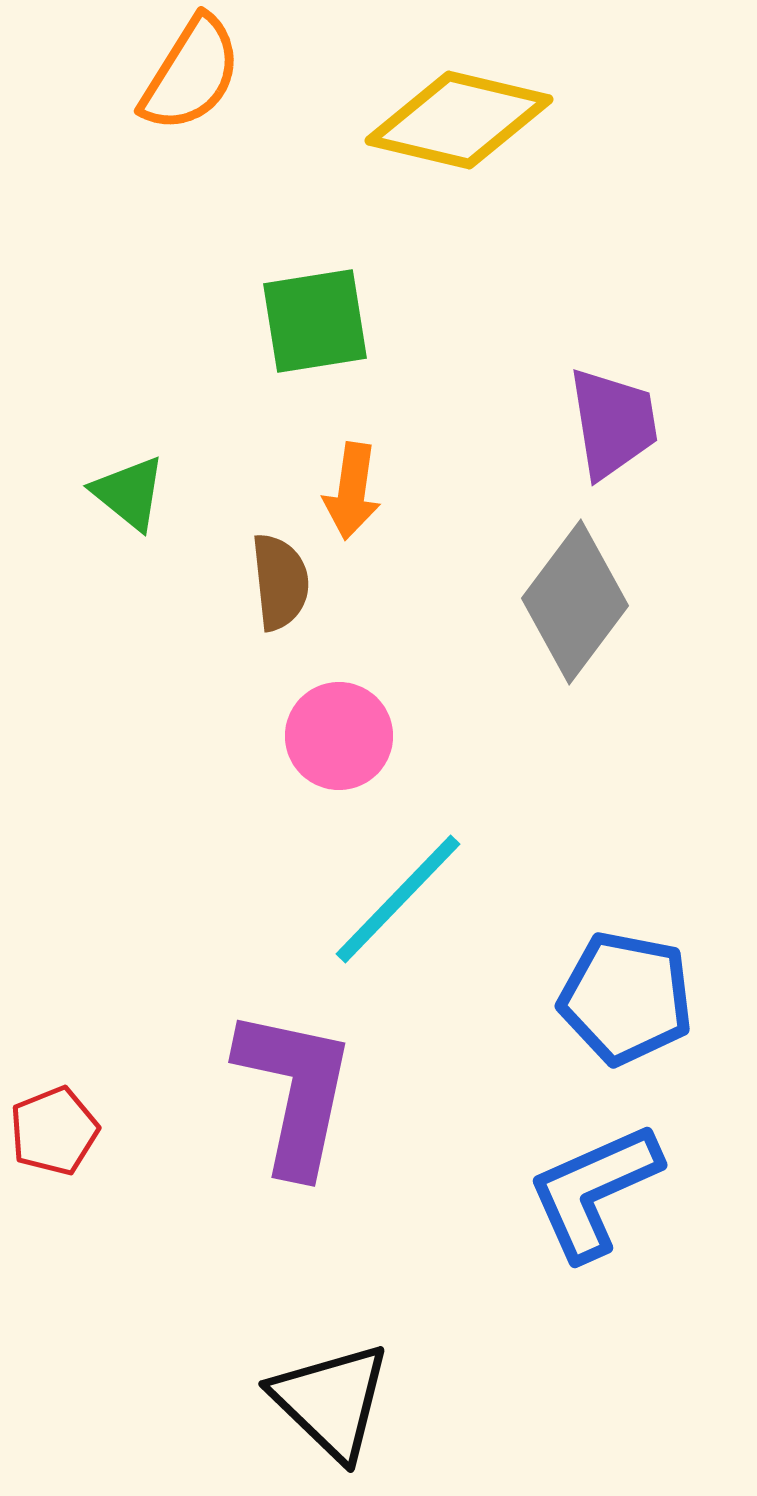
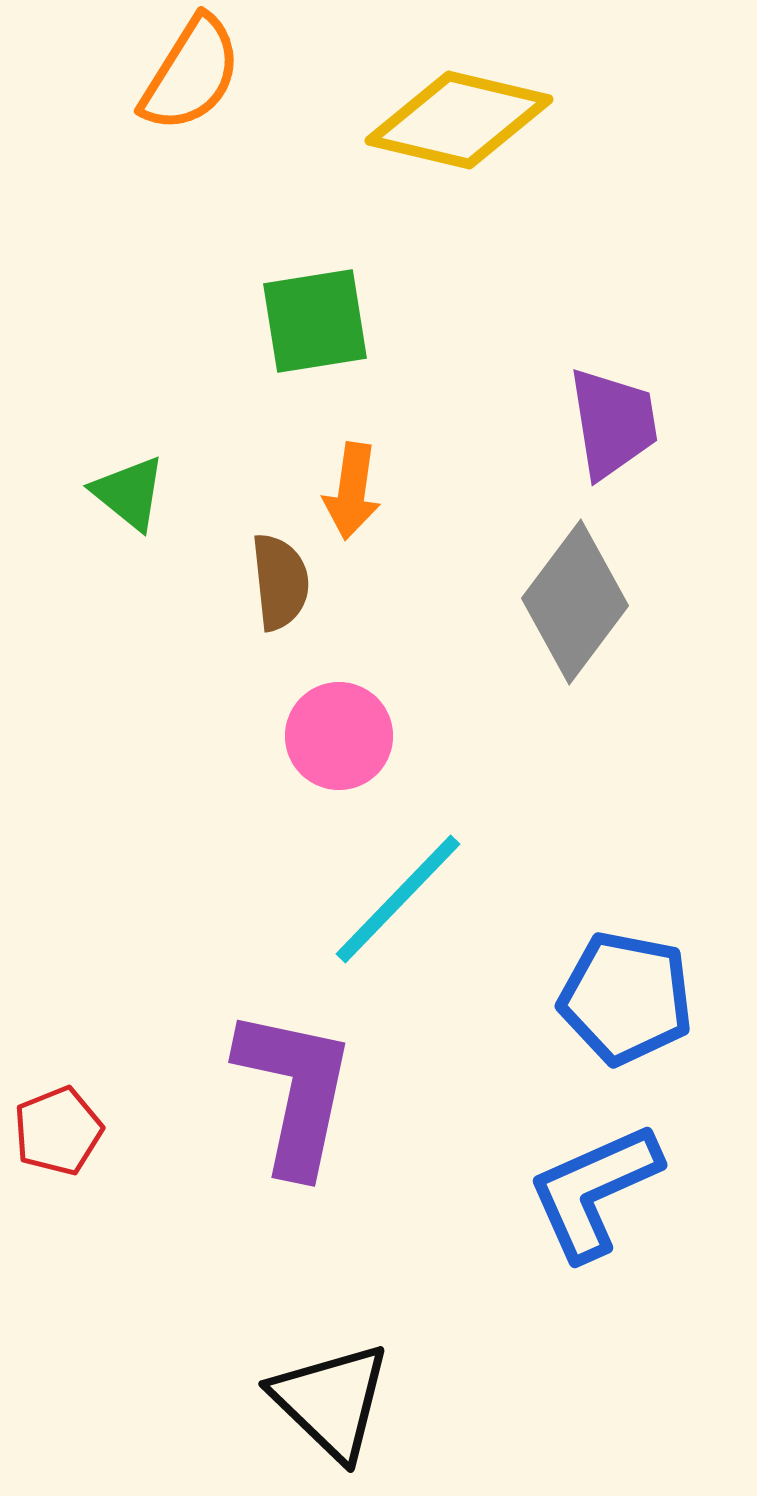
red pentagon: moved 4 px right
